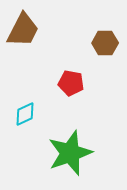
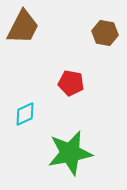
brown trapezoid: moved 3 px up
brown hexagon: moved 10 px up; rotated 10 degrees clockwise
green star: rotated 9 degrees clockwise
